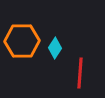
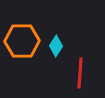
cyan diamond: moved 1 px right, 2 px up
